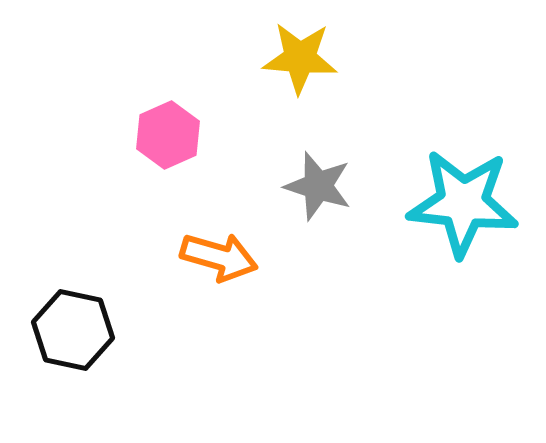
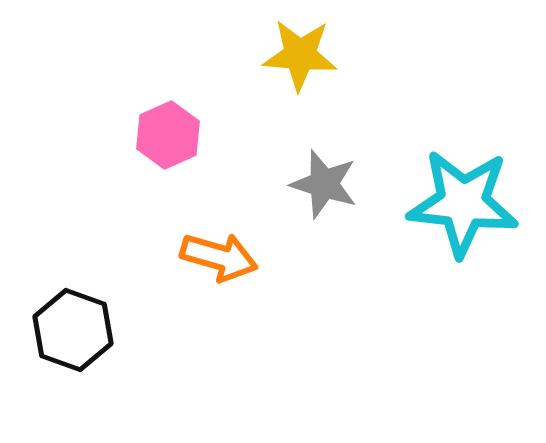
yellow star: moved 3 px up
gray star: moved 6 px right, 2 px up
black hexagon: rotated 8 degrees clockwise
